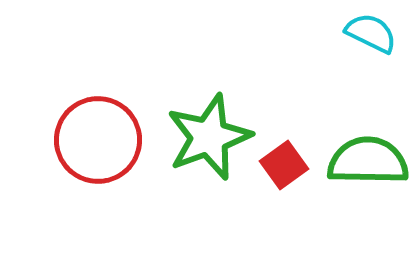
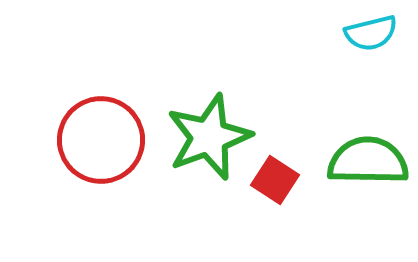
cyan semicircle: rotated 140 degrees clockwise
red circle: moved 3 px right
red square: moved 9 px left, 15 px down; rotated 21 degrees counterclockwise
